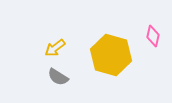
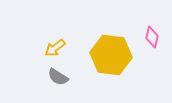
pink diamond: moved 1 px left, 1 px down
yellow hexagon: rotated 9 degrees counterclockwise
